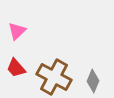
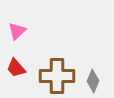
brown cross: moved 3 px right, 1 px up; rotated 28 degrees counterclockwise
